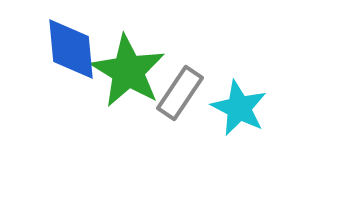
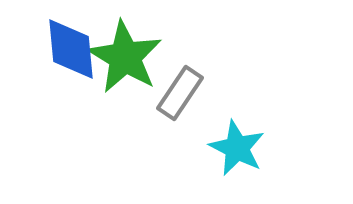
green star: moved 3 px left, 14 px up
cyan star: moved 2 px left, 40 px down
